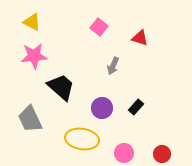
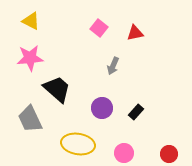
yellow triangle: moved 1 px left, 1 px up
pink square: moved 1 px down
red triangle: moved 5 px left, 5 px up; rotated 30 degrees counterclockwise
pink star: moved 4 px left, 2 px down
black trapezoid: moved 4 px left, 2 px down
black rectangle: moved 5 px down
yellow ellipse: moved 4 px left, 5 px down
red circle: moved 7 px right
